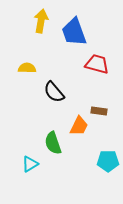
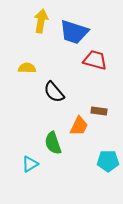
blue trapezoid: rotated 52 degrees counterclockwise
red trapezoid: moved 2 px left, 4 px up
